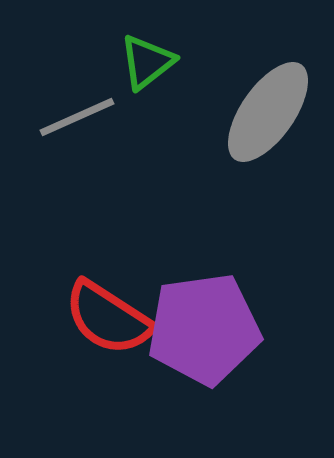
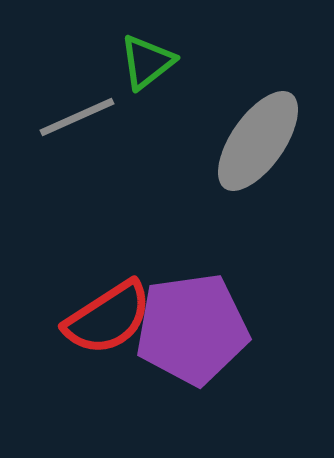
gray ellipse: moved 10 px left, 29 px down
red semicircle: rotated 66 degrees counterclockwise
purple pentagon: moved 12 px left
